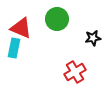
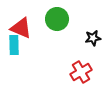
cyan rectangle: moved 3 px up; rotated 12 degrees counterclockwise
red cross: moved 6 px right
